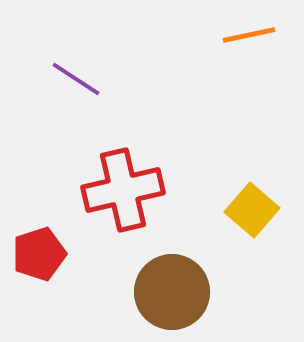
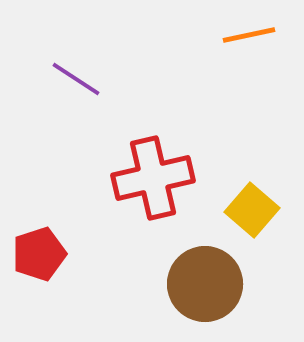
red cross: moved 30 px right, 12 px up
brown circle: moved 33 px right, 8 px up
